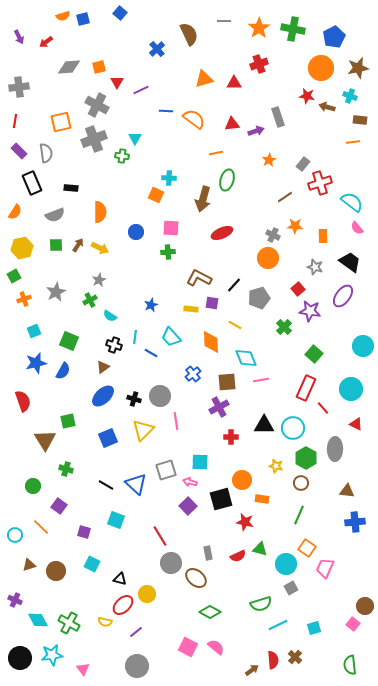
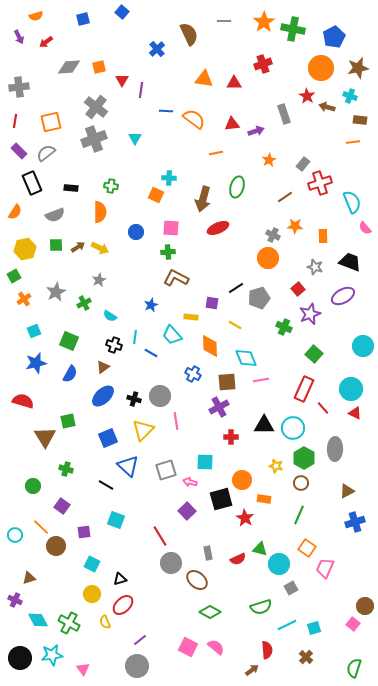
blue square at (120, 13): moved 2 px right, 1 px up
orange semicircle at (63, 16): moved 27 px left
orange star at (259, 28): moved 5 px right, 6 px up
red cross at (259, 64): moved 4 px right
orange triangle at (204, 79): rotated 24 degrees clockwise
red triangle at (117, 82): moved 5 px right, 2 px up
purple line at (141, 90): rotated 56 degrees counterclockwise
red star at (307, 96): rotated 21 degrees clockwise
gray cross at (97, 105): moved 1 px left, 2 px down; rotated 10 degrees clockwise
gray rectangle at (278, 117): moved 6 px right, 3 px up
orange square at (61, 122): moved 10 px left
gray semicircle at (46, 153): rotated 120 degrees counterclockwise
green cross at (122, 156): moved 11 px left, 30 px down
green ellipse at (227, 180): moved 10 px right, 7 px down
cyan semicircle at (352, 202): rotated 30 degrees clockwise
pink semicircle at (357, 228): moved 8 px right
red ellipse at (222, 233): moved 4 px left, 5 px up
brown arrow at (78, 245): moved 2 px down; rotated 24 degrees clockwise
yellow hexagon at (22, 248): moved 3 px right, 1 px down
black trapezoid at (350, 262): rotated 15 degrees counterclockwise
brown L-shape at (199, 278): moved 23 px left
black line at (234, 285): moved 2 px right, 3 px down; rotated 14 degrees clockwise
purple ellipse at (343, 296): rotated 25 degrees clockwise
orange cross at (24, 299): rotated 16 degrees counterclockwise
green cross at (90, 300): moved 6 px left, 3 px down
yellow rectangle at (191, 309): moved 8 px down
purple star at (310, 311): moved 3 px down; rotated 30 degrees counterclockwise
green cross at (284, 327): rotated 21 degrees counterclockwise
cyan trapezoid at (171, 337): moved 1 px right, 2 px up
orange diamond at (211, 342): moved 1 px left, 4 px down
blue semicircle at (63, 371): moved 7 px right, 3 px down
blue cross at (193, 374): rotated 21 degrees counterclockwise
red rectangle at (306, 388): moved 2 px left, 1 px down
red semicircle at (23, 401): rotated 55 degrees counterclockwise
red triangle at (356, 424): moved 1 px left, 11 px up
brown triangle at (45, 440): moved 3 px up
green hexagon at (306, 458): moved 2 px left
cyan square at (200, 462): moved 5 px right
blue triangle at (136, 484): moved 8 px left, 18 px up
brown triangle at (347, 491): rotated 35 degrees counterclockwise
orange rectangle at (262, 499): moved 2 px right
purple square at (59, 506): moved 3 px right
purple square at (188, 506): moved 1 px left, 5 px down
red star at (245, 522): moved 4 px up; rotated 18 degrees clockwise
blue cross at (355, 522): rotated 12 degrees counterclockwise
purple square at (84, 532): rotated 24 degrees counterclockwise
red semicircle at (238, 556): moved 3 px down
cyan circle at (286, 564): moved 7 px left
brown triangle at (29, 565): moved 13 px down
brown circle at (56, 571): moved 25 px up
brown ellipse at (196, 578): moved 1 px right, 2 px down
black triangle at (120, 579): rotated 32 degrees counterclockwise
yellow circle at (147, 594): moved 55 px left
green semicircle at (261, 604): moved 3 px down
yellow semicircle at (105, 622): rotated 56 degrees clockwise
cyan line at (278, 625): moved 9 px right
purple line at (136, 632): moved 4 px right, 8 px down
brown cross at (295, 657): moved 11 px right
red semicircle at (273, 660): moved 6 px left, 10 px up
green semicircle at (350, 665): moved 4 px right, 3 px down; rotated 24 degrees clockwise
